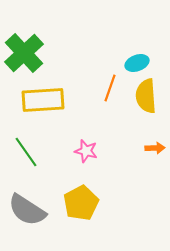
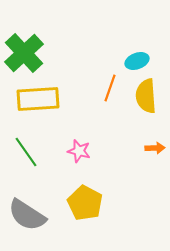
cyan ellipse: moved 2 px up
yellow rectangle: moved 5 px left, 1 px up
pink star: moved 7 px left
yellow pentagon: moved 4 px right; rotated 16 degrees counterclockwise
gray semicircle: moved 5 px down
